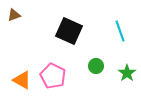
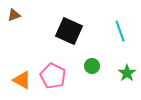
green circle: moved 4 px left
